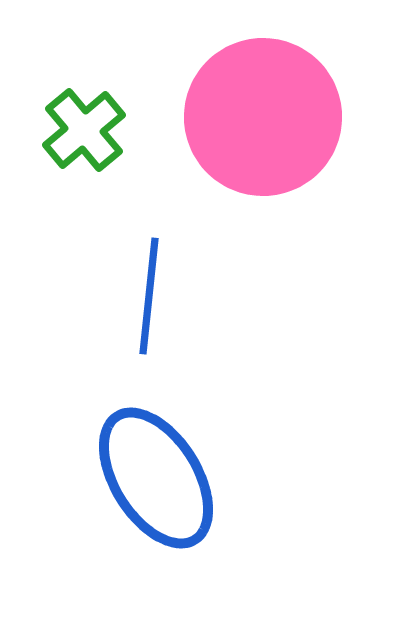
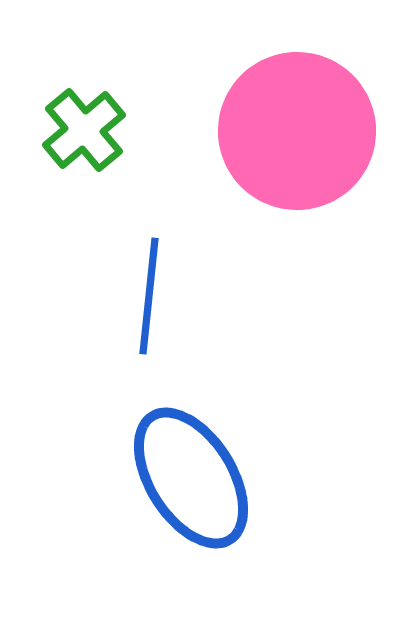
pink circle: moved 34 px right, 14 px down
blue ellipse: moved 35 px right
